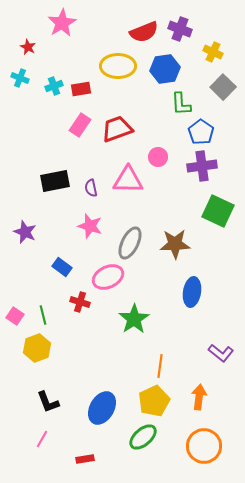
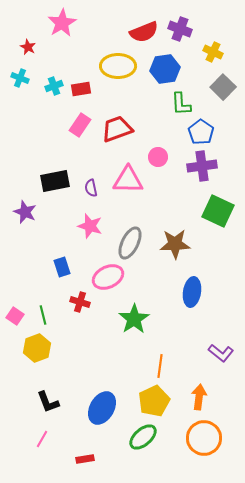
purple star at (25, 232): moved 20 px up
blue rectangle at (62, 267): rotated 36 degrees clockwise
orange circle at (204, 446): moved 8 px up
